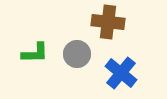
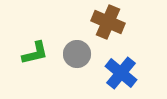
brown cross: rotated 16 degrees clockwise
green L-shape: rotated 12 degrees counterclockwise
